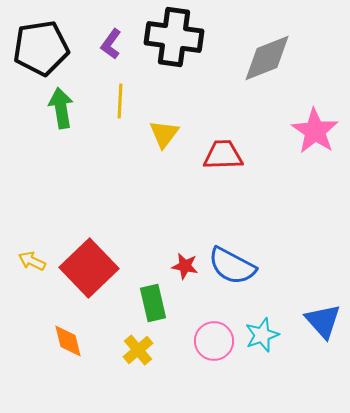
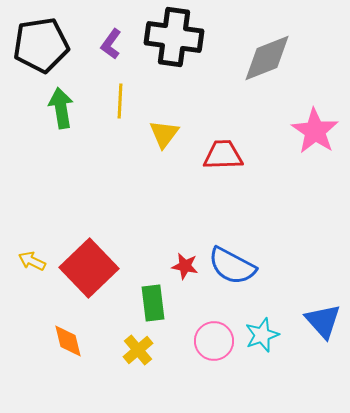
black pentagon: moved 3 px up
green rectangle: rotated 6 degrees clockwise
